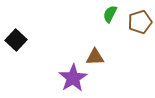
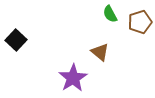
green semicircle: rotated 54 degrees counterclockwise
brown triangle: moved 5 px right, 5 px up; rotated 42 degrees clockwise
